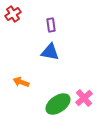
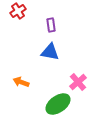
red cross: moved 5 px right, 3 px up
pink cross: moved 6 px left, 16 px up
